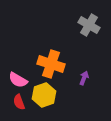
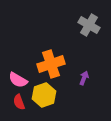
orange cross: rotated 36 degrees counterclockwise
